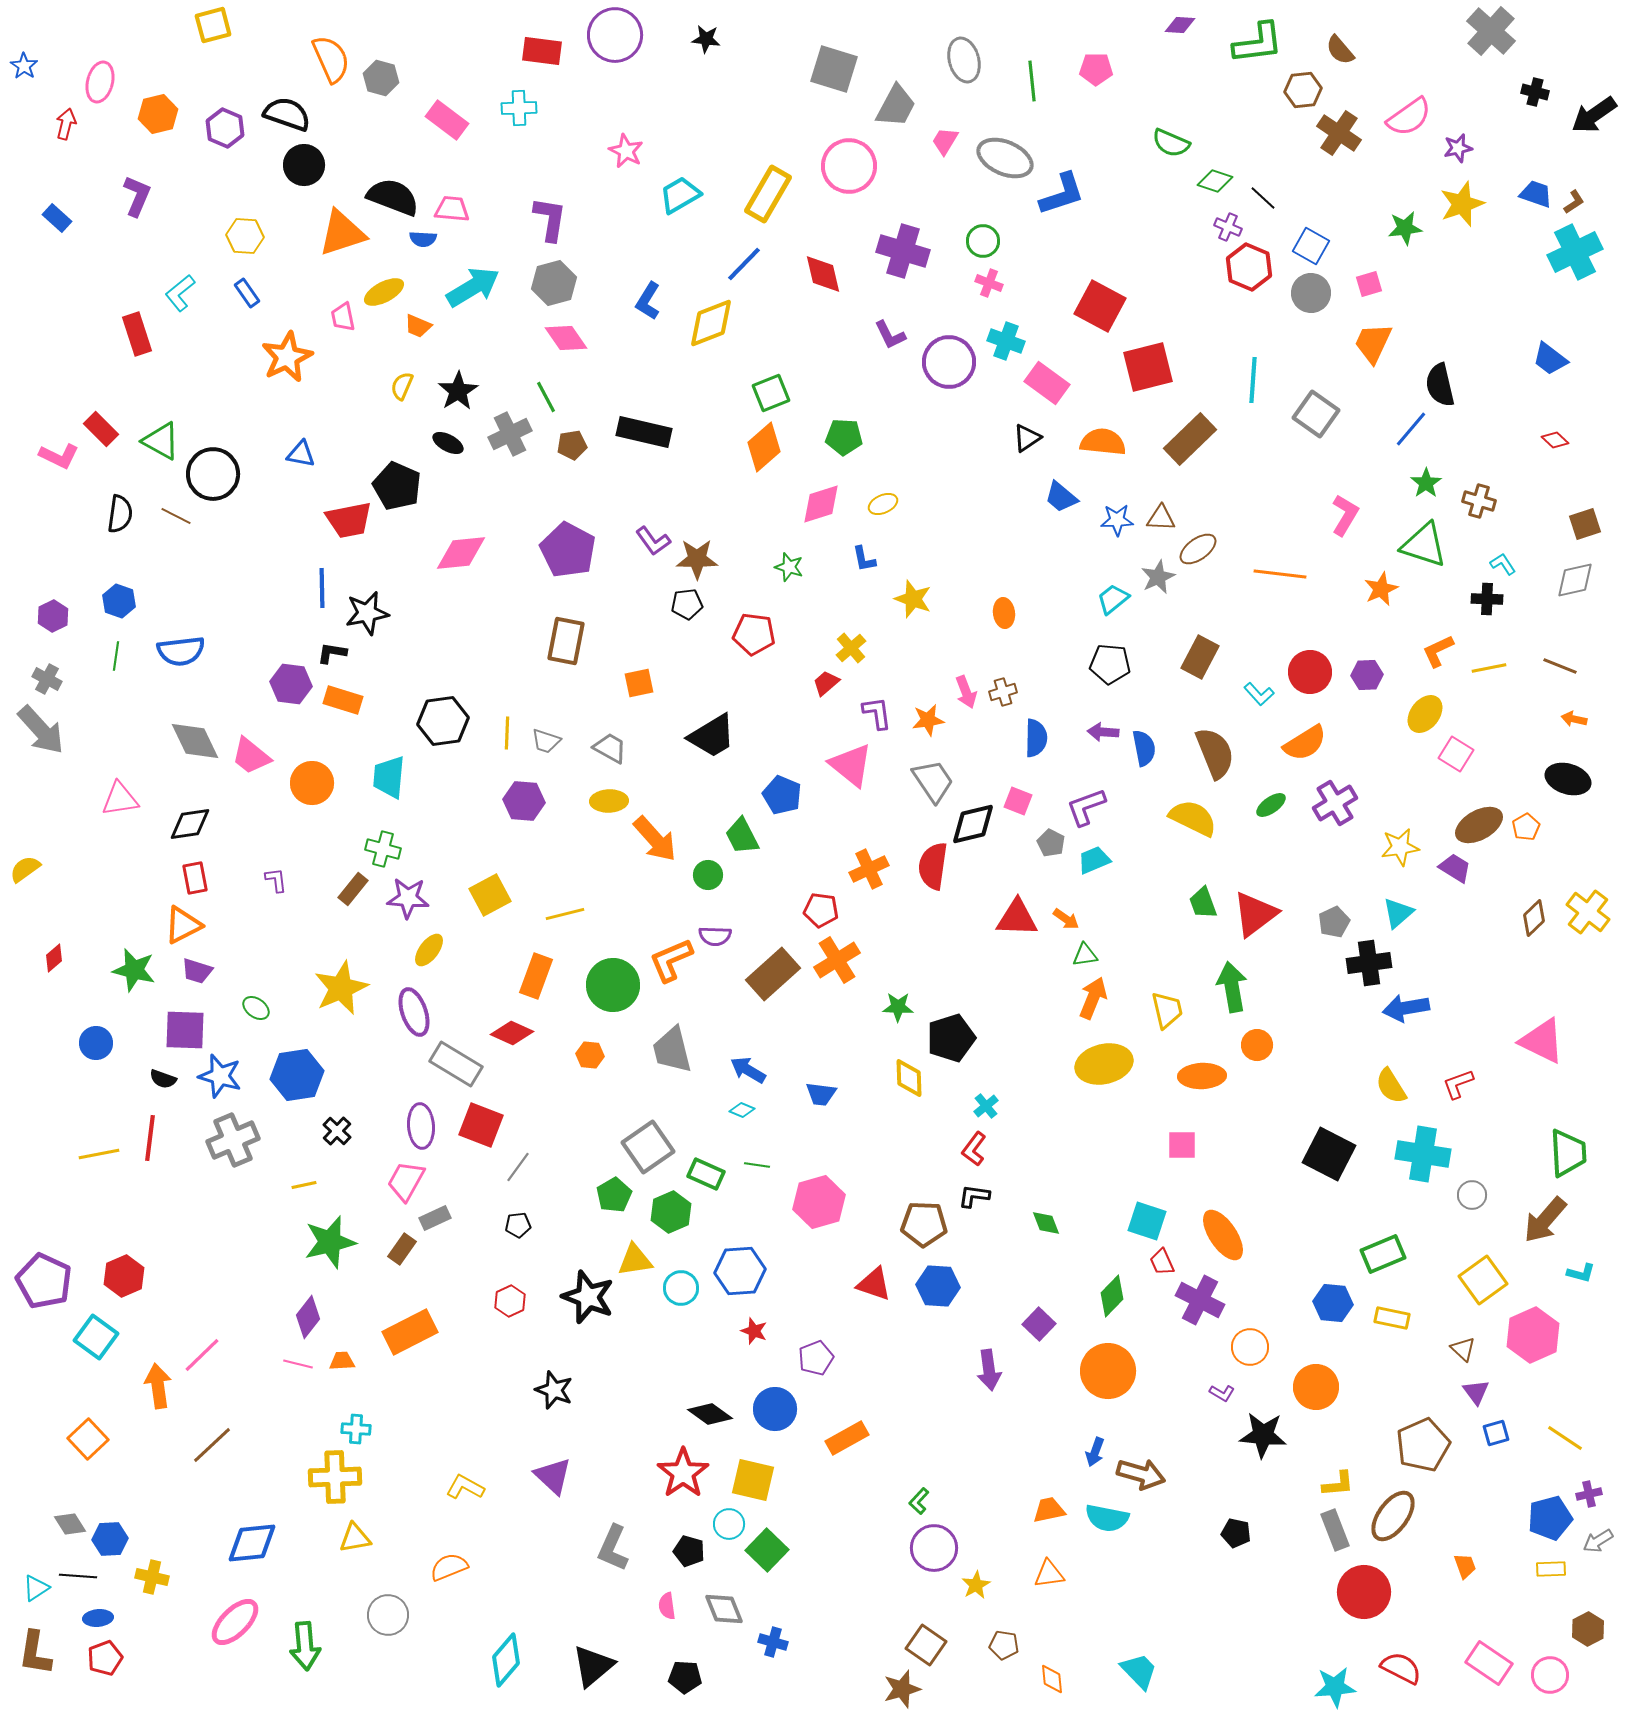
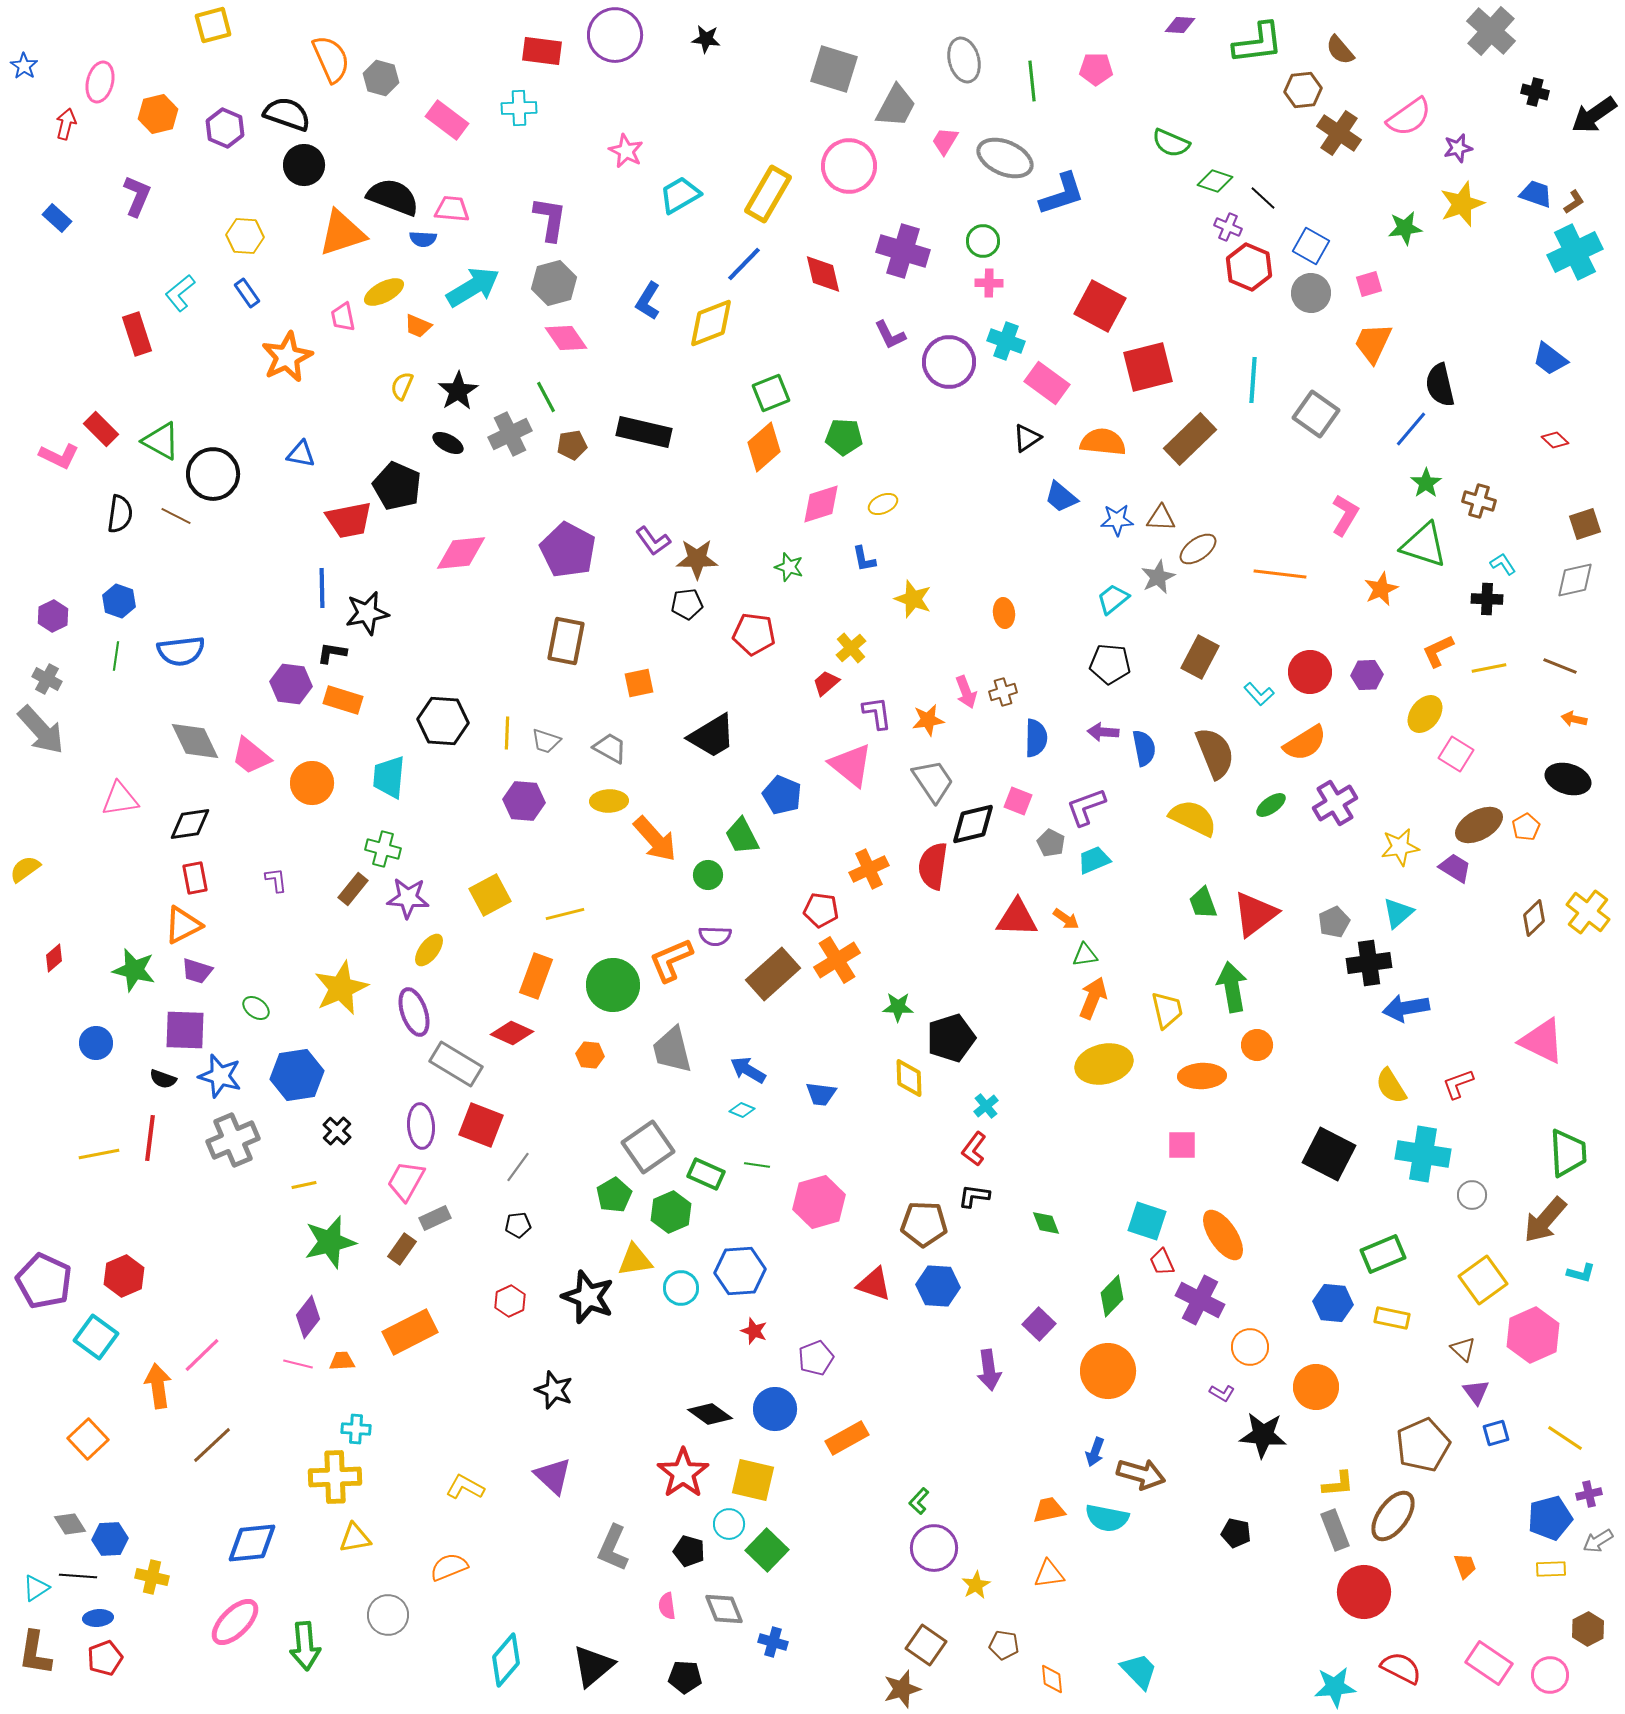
pink cross at (989, 283): rotated 20 degrees counterclockwise
black hexagon at (443, 721): rotated 12 degrees clockwise
